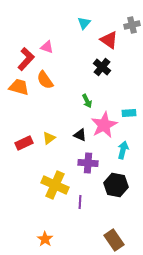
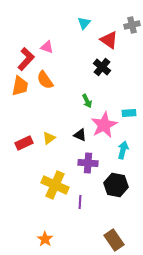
orange trapezoid: moved 1 px right, 1 px up; rotated 85 degrees clockwise
